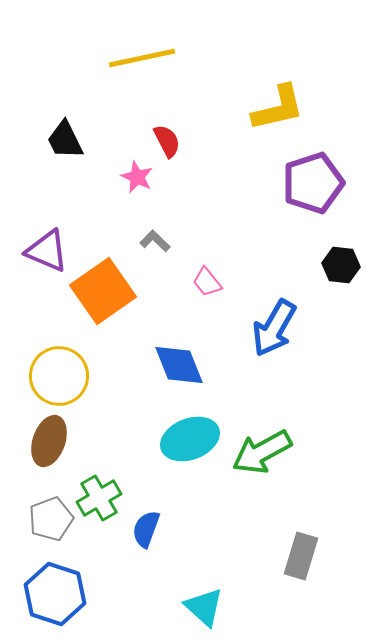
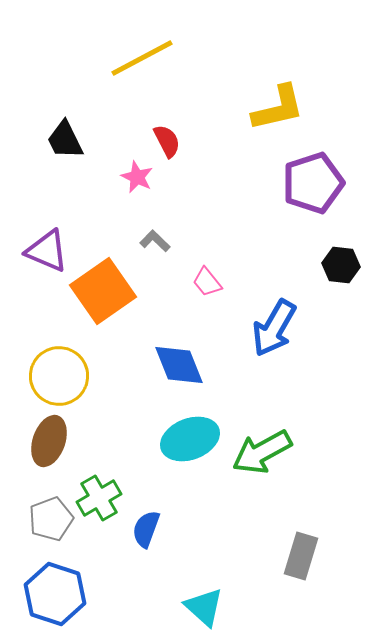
yellow line: rotated 16 degrees counterclockwise
